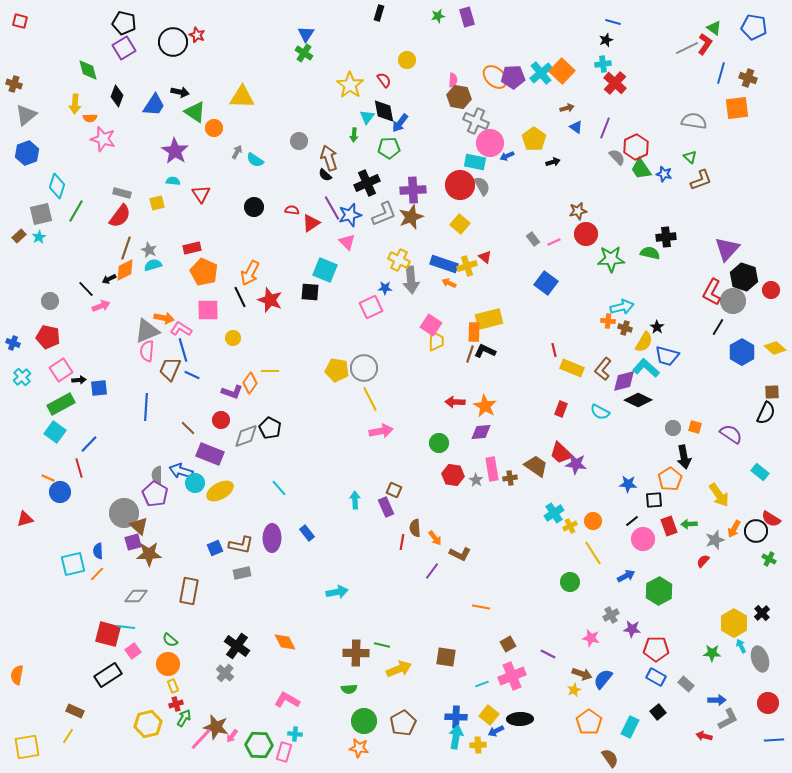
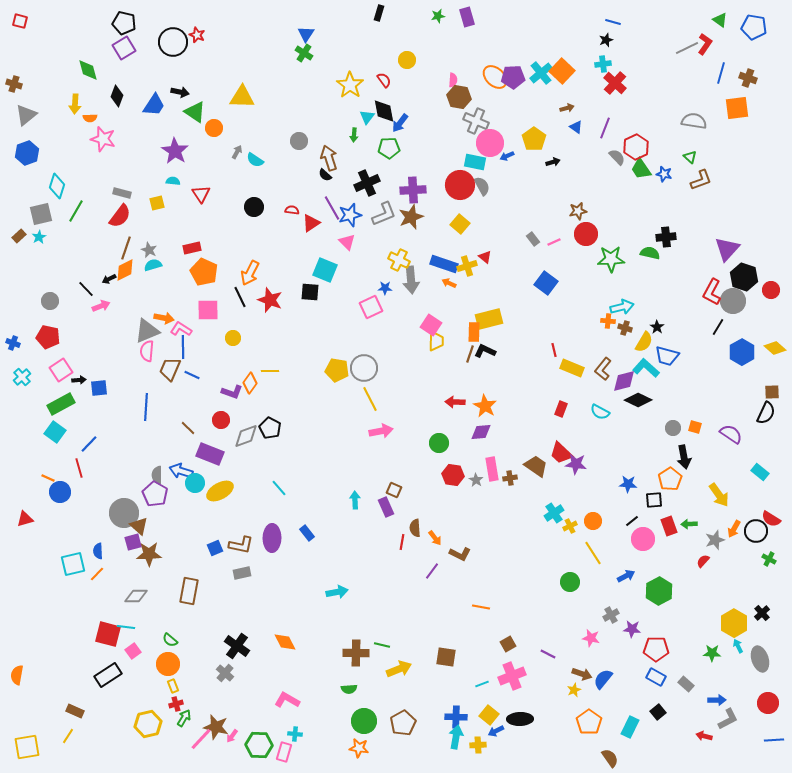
green triangle at (714, 28): moved 6 px right, 8 px up
blue line at (183, 350): moved 3 px up; rotated 15 degrees clockwise
cyan arrow at (741, 646): moved 3 px left
